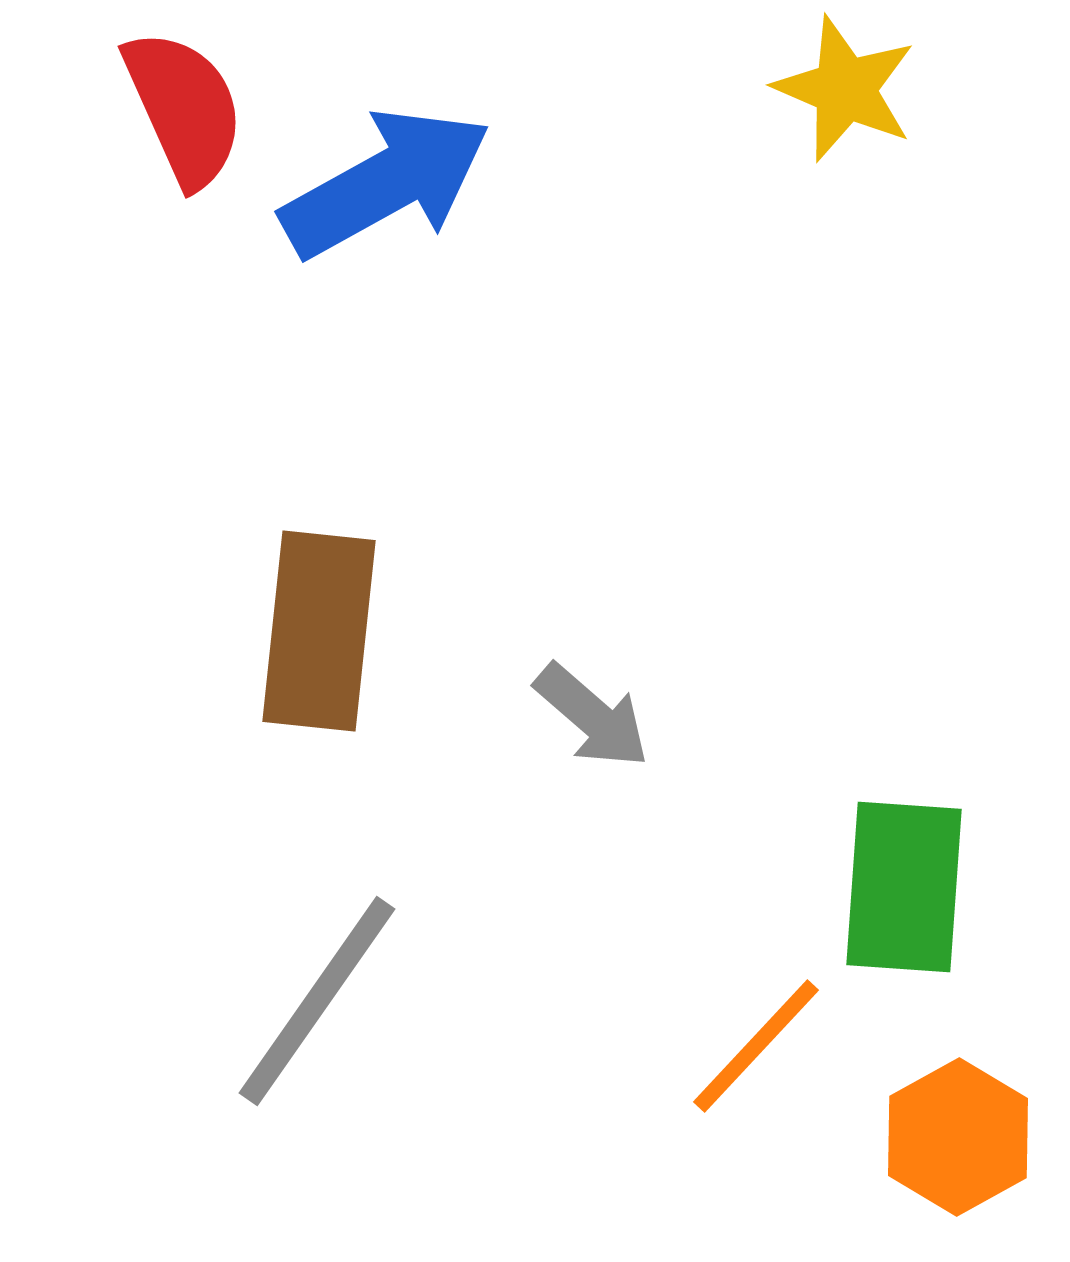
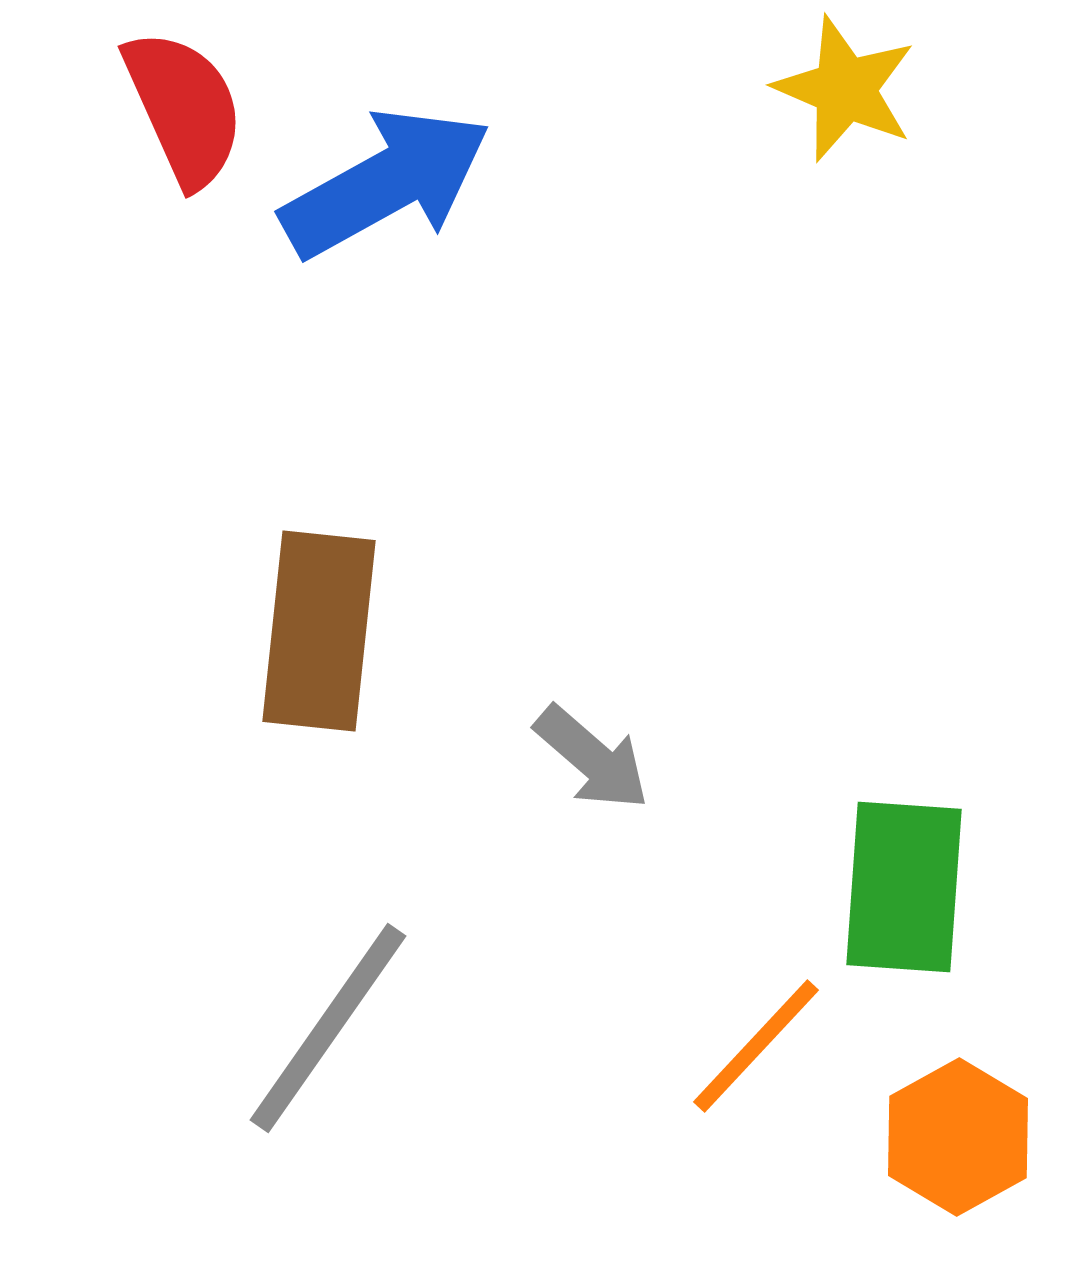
gray arrow: moved 42 px down
gray line: moved 11 px right, 27 px down
